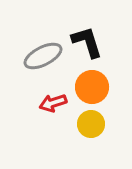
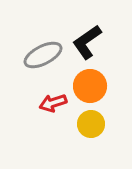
black L-shape: rotated 108 degrees counterclockwise
gray ellipse: moved 1 px up
orange circle: moved 2 px left, 1 px up
